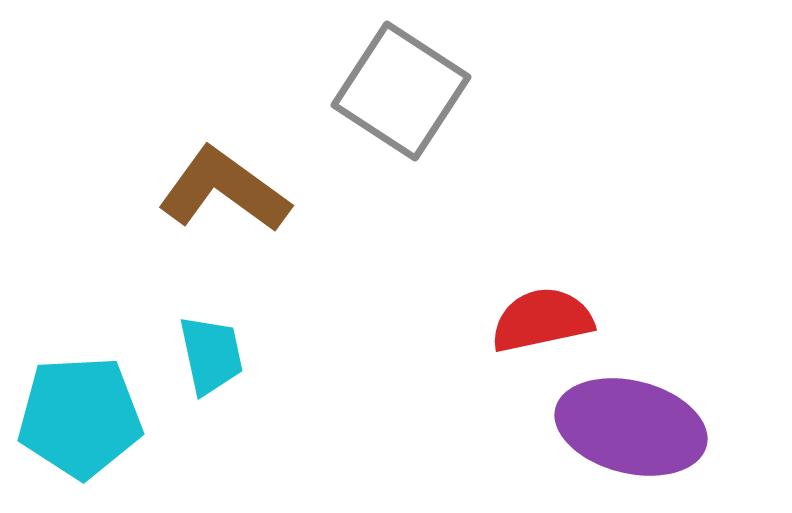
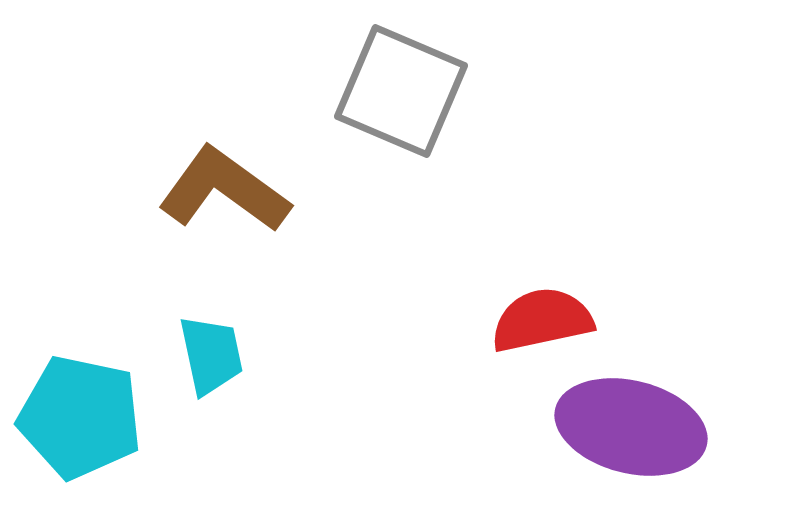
gray square: rotated 10 degrees counterclockwise
cyan pentagon: rotated 15 degrees clockwise
